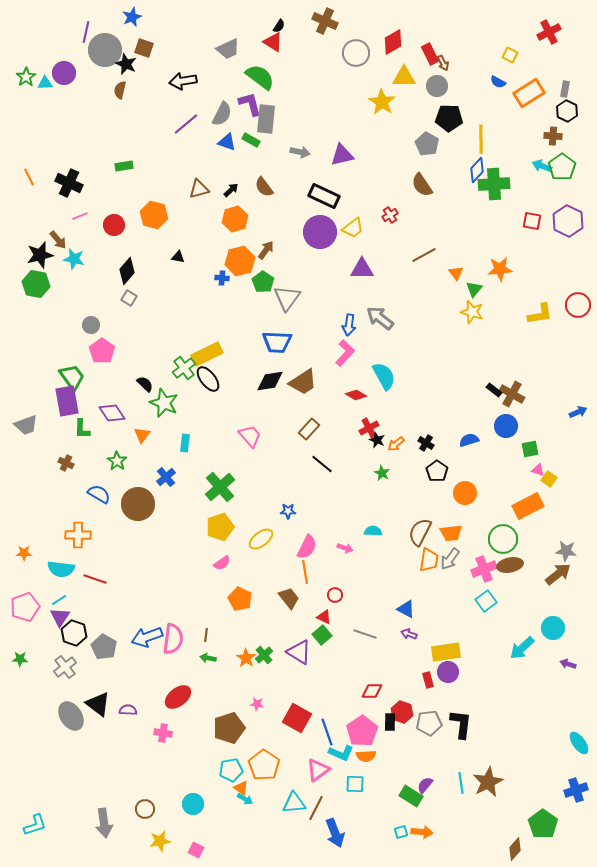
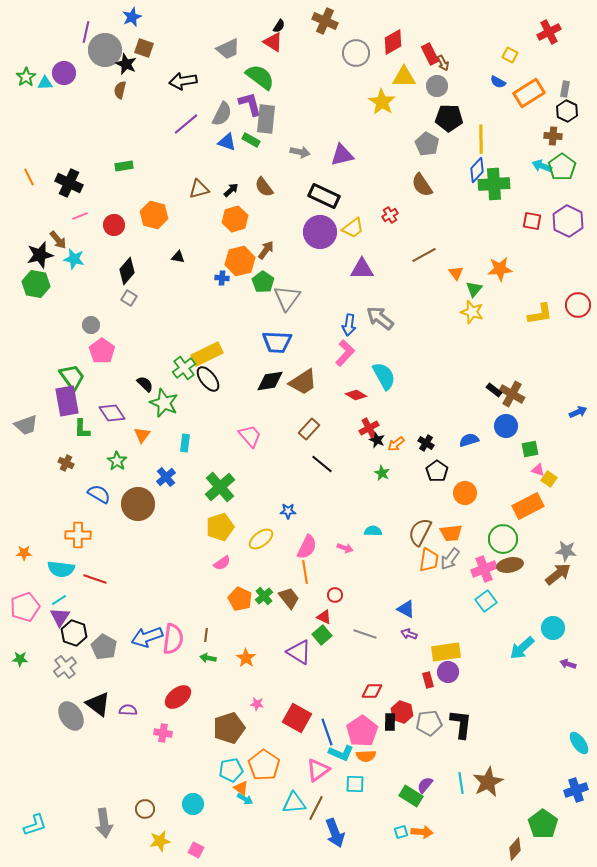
green cross at (264, 655): moved 59 px up
